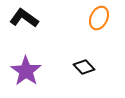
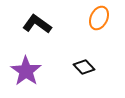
black L-shape: moved 13 px right, 6 px down
